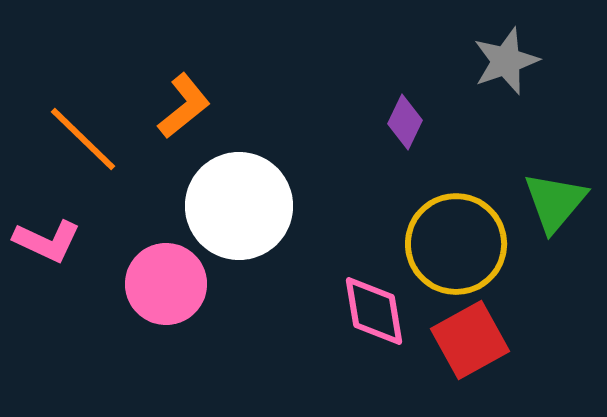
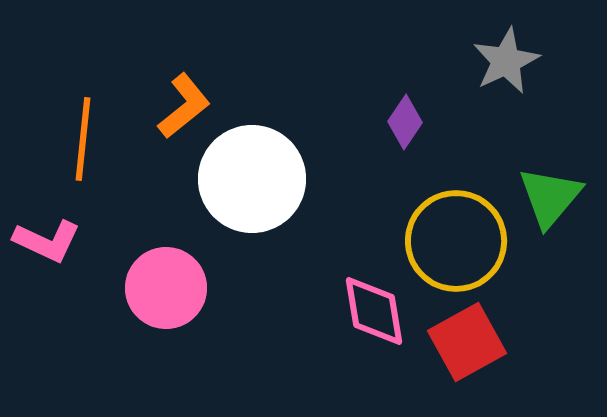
gray star: rotated 6 degrees counterclockwise
purple diamond: rotated 8 degrees clockwise
orange line: rotated 52 degrees clockwise
green triangle: moved 5 px left, 5 px up
white circle: moved 13 px right, 27 px up
yellow circle: moved 3 px up
pink circle: moved 4 px down
red square: moved 3 px left, 2 px down
